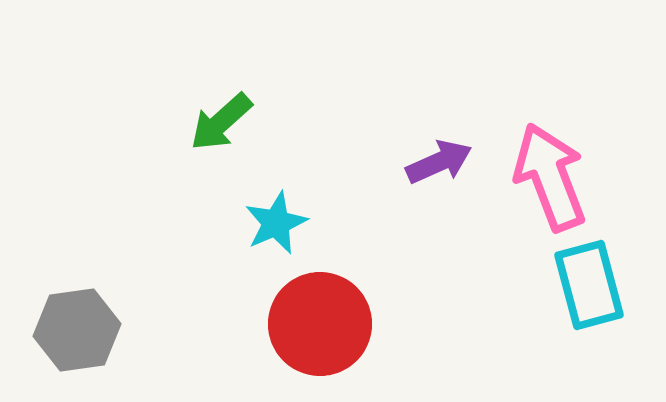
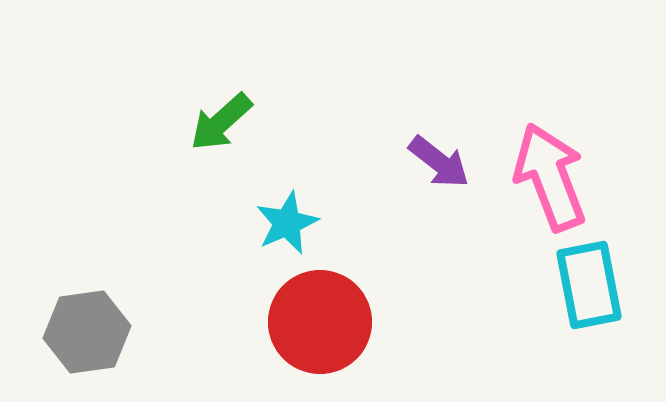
purple arrow: rotated 62 degrees clockwise
cyan star: moved 11 px right
cyan rectangle: rotated 4 degrees clockwise
red circle: moved 2 px up
gray hexagon: moved 10 px right, 2 px down
